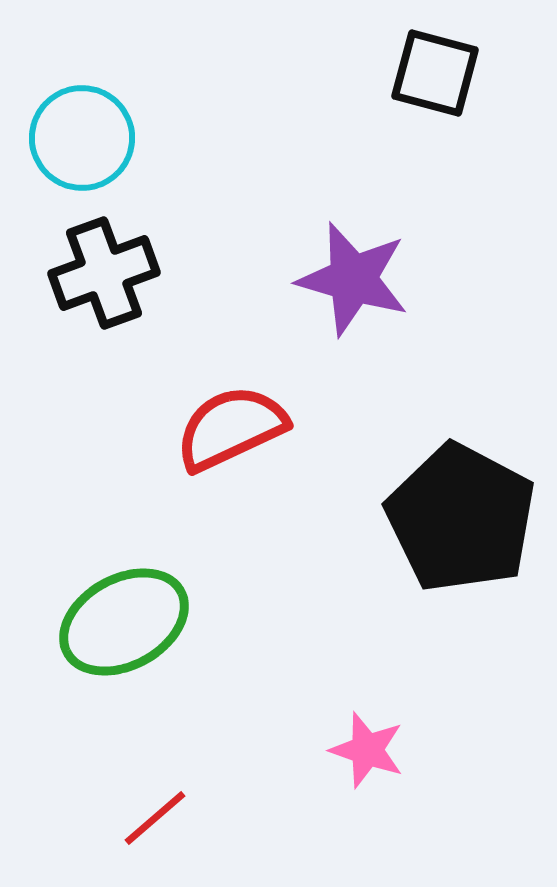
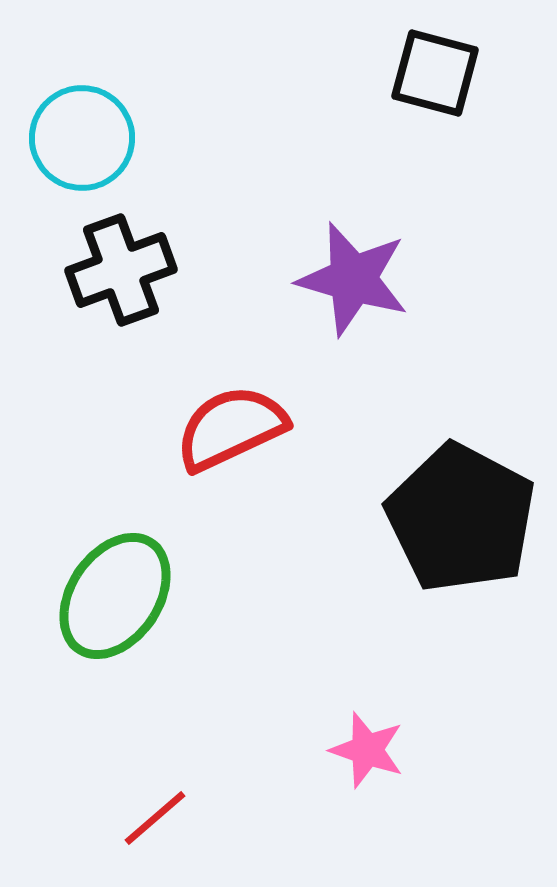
black cross: moved 17 px right, 3 px up
green ellipse: moved 9 px left, 26 px up; rotated 27 degrees counterclockwise
